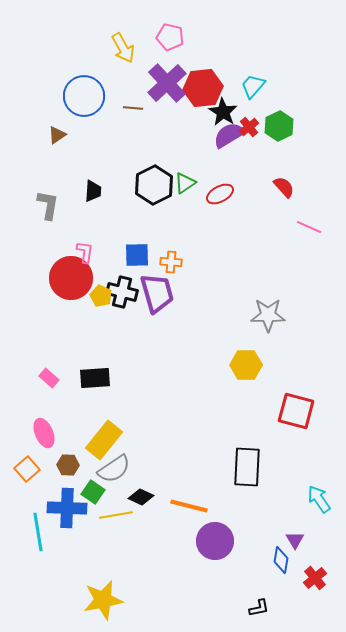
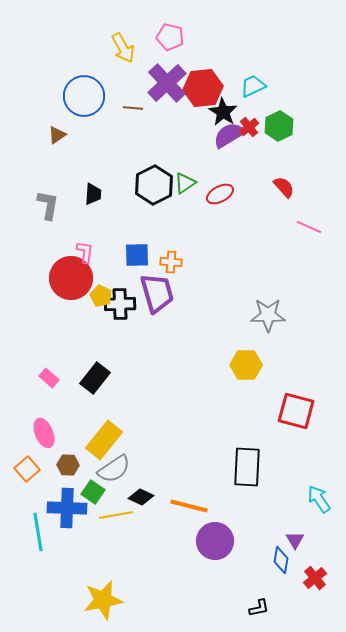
cyan trapezoid at (253, 86): rotated 24 degrees clockwise
black trapezoid at (93, 191): moved 3 px down
black cross at (122, 292): moved 2 px left, 12 px down; rotated 16 degrees counterclockwise
black rectangle at (95, 378): rotated 48 degrees counterclockwise
